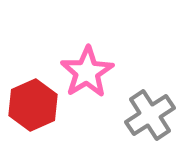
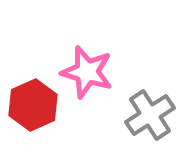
pink star: rotated 24 degrees counterclockwise
